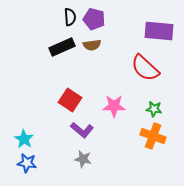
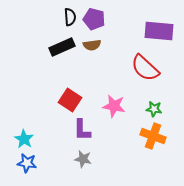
pink star: rotated 10 degrees clockwise
purple L-shape: rotated 50 degrees clockwise
